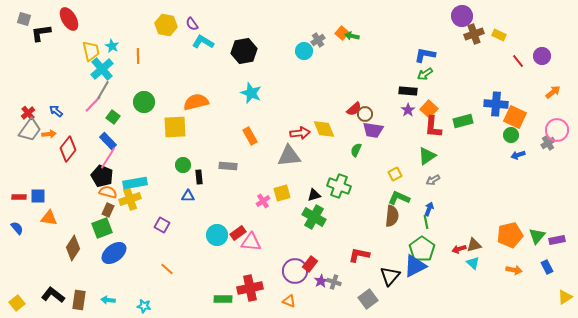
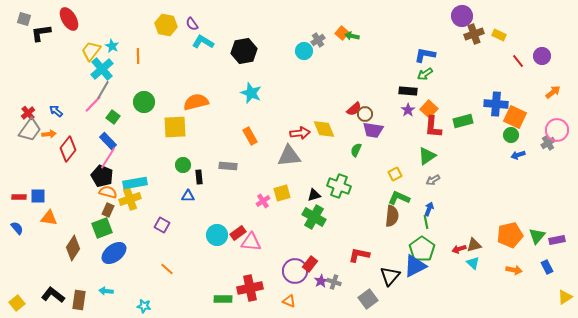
yellow trapezoid at (91, 51): rotated 130 degrees counterclockwise
cyan arrow at (108, 300): moved 2 px left, 9 px up
